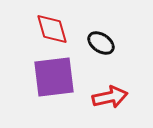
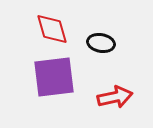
black ellipse: rotated 24 degrees counterclockwise
red arrow: moved 5 px right
